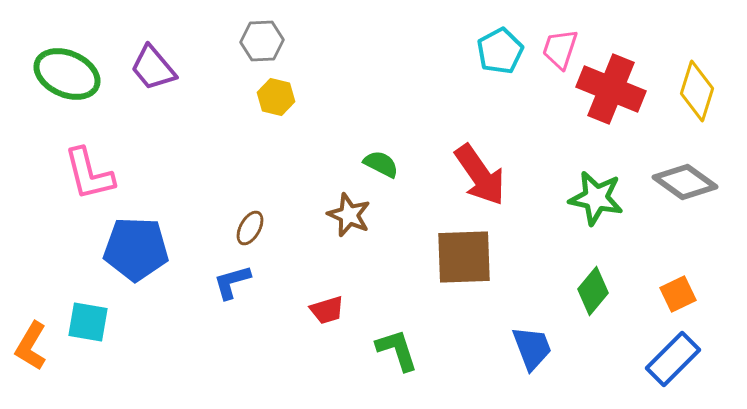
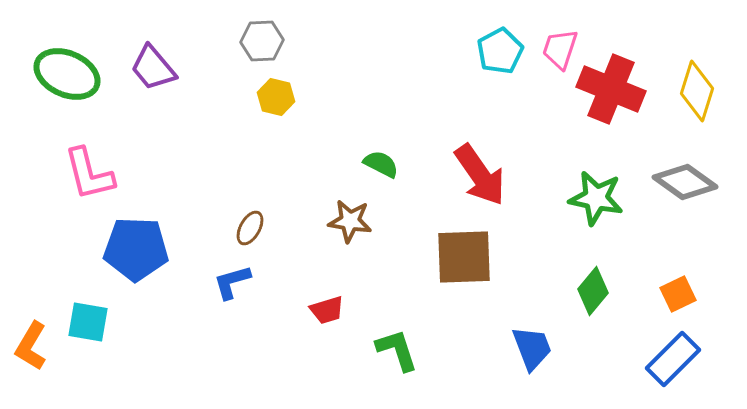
brown star: moved 1 px right, 6 px down; rotated 15 degrees counterclockwise
